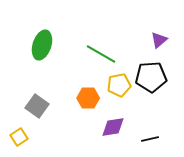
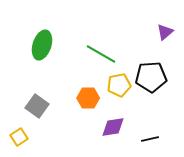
purple triangle: moved 6 px right, 8 px up
